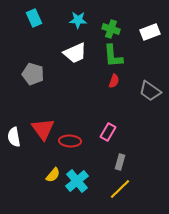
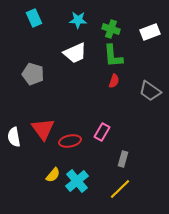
pink rectangle: moved 6 px left
red ellipse: rotated 15 degrees counterclockwise
gray rectangle: moved 3 px right, 3 px up
